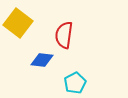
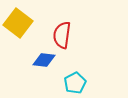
red semicircle: moved 2 px left
blue diamond: moved 2 px right
